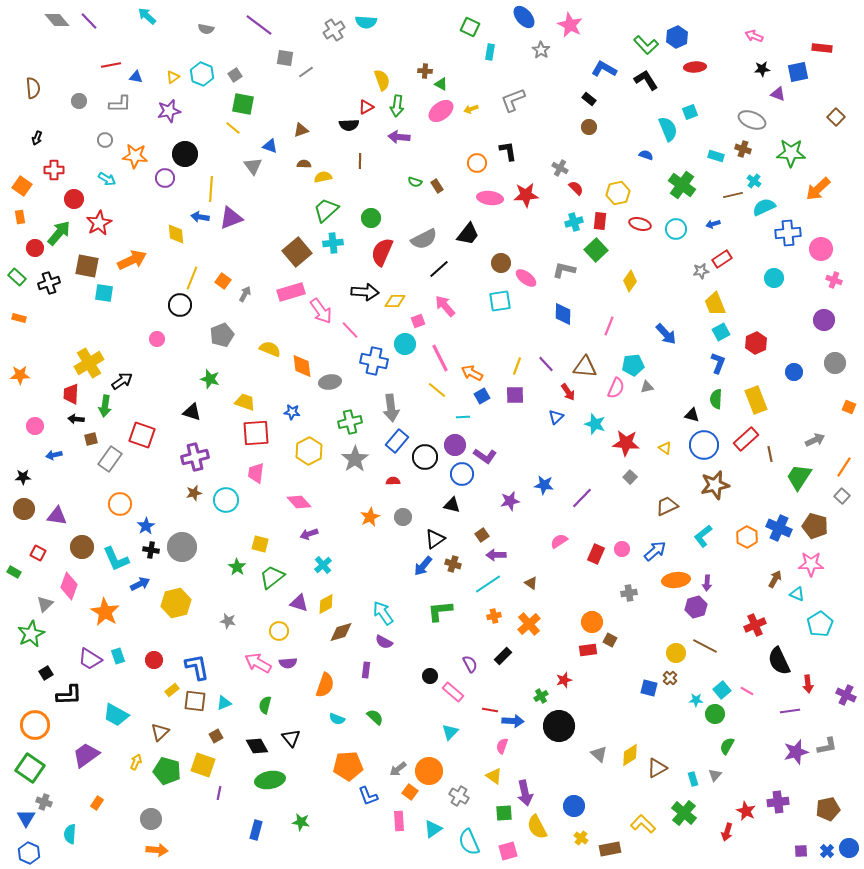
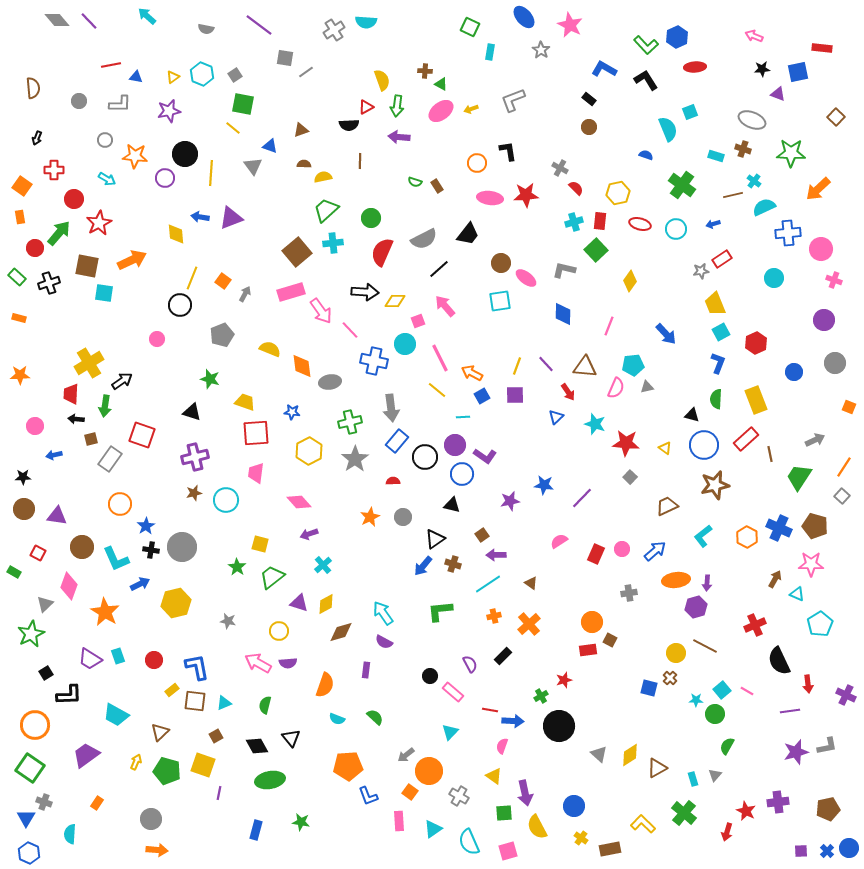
yellow line at (211, 189): moved 16 px up
gray arrow at (398, 769): moved 8 px right, 14 px up
